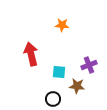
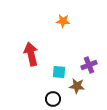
orange star: moved 1 px right, 4 px up
